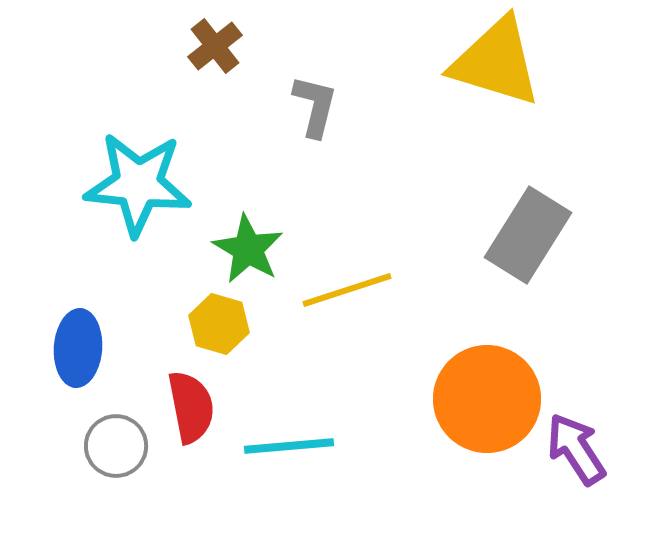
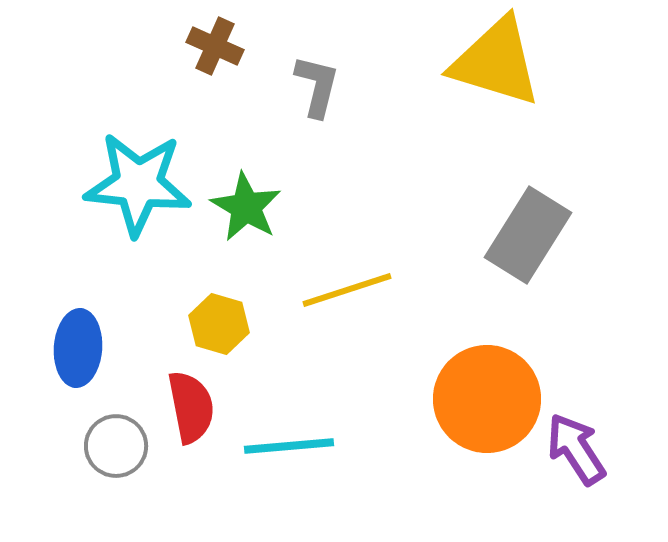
brown cross: rotated 28 degrees counterclockwise
gray L-shape: moved 2 px right, 20 px up
green star: moved 2 px left, 42 px up
